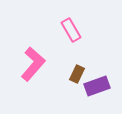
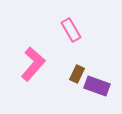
purple rectangle: rotated 40 degrees clockwise
